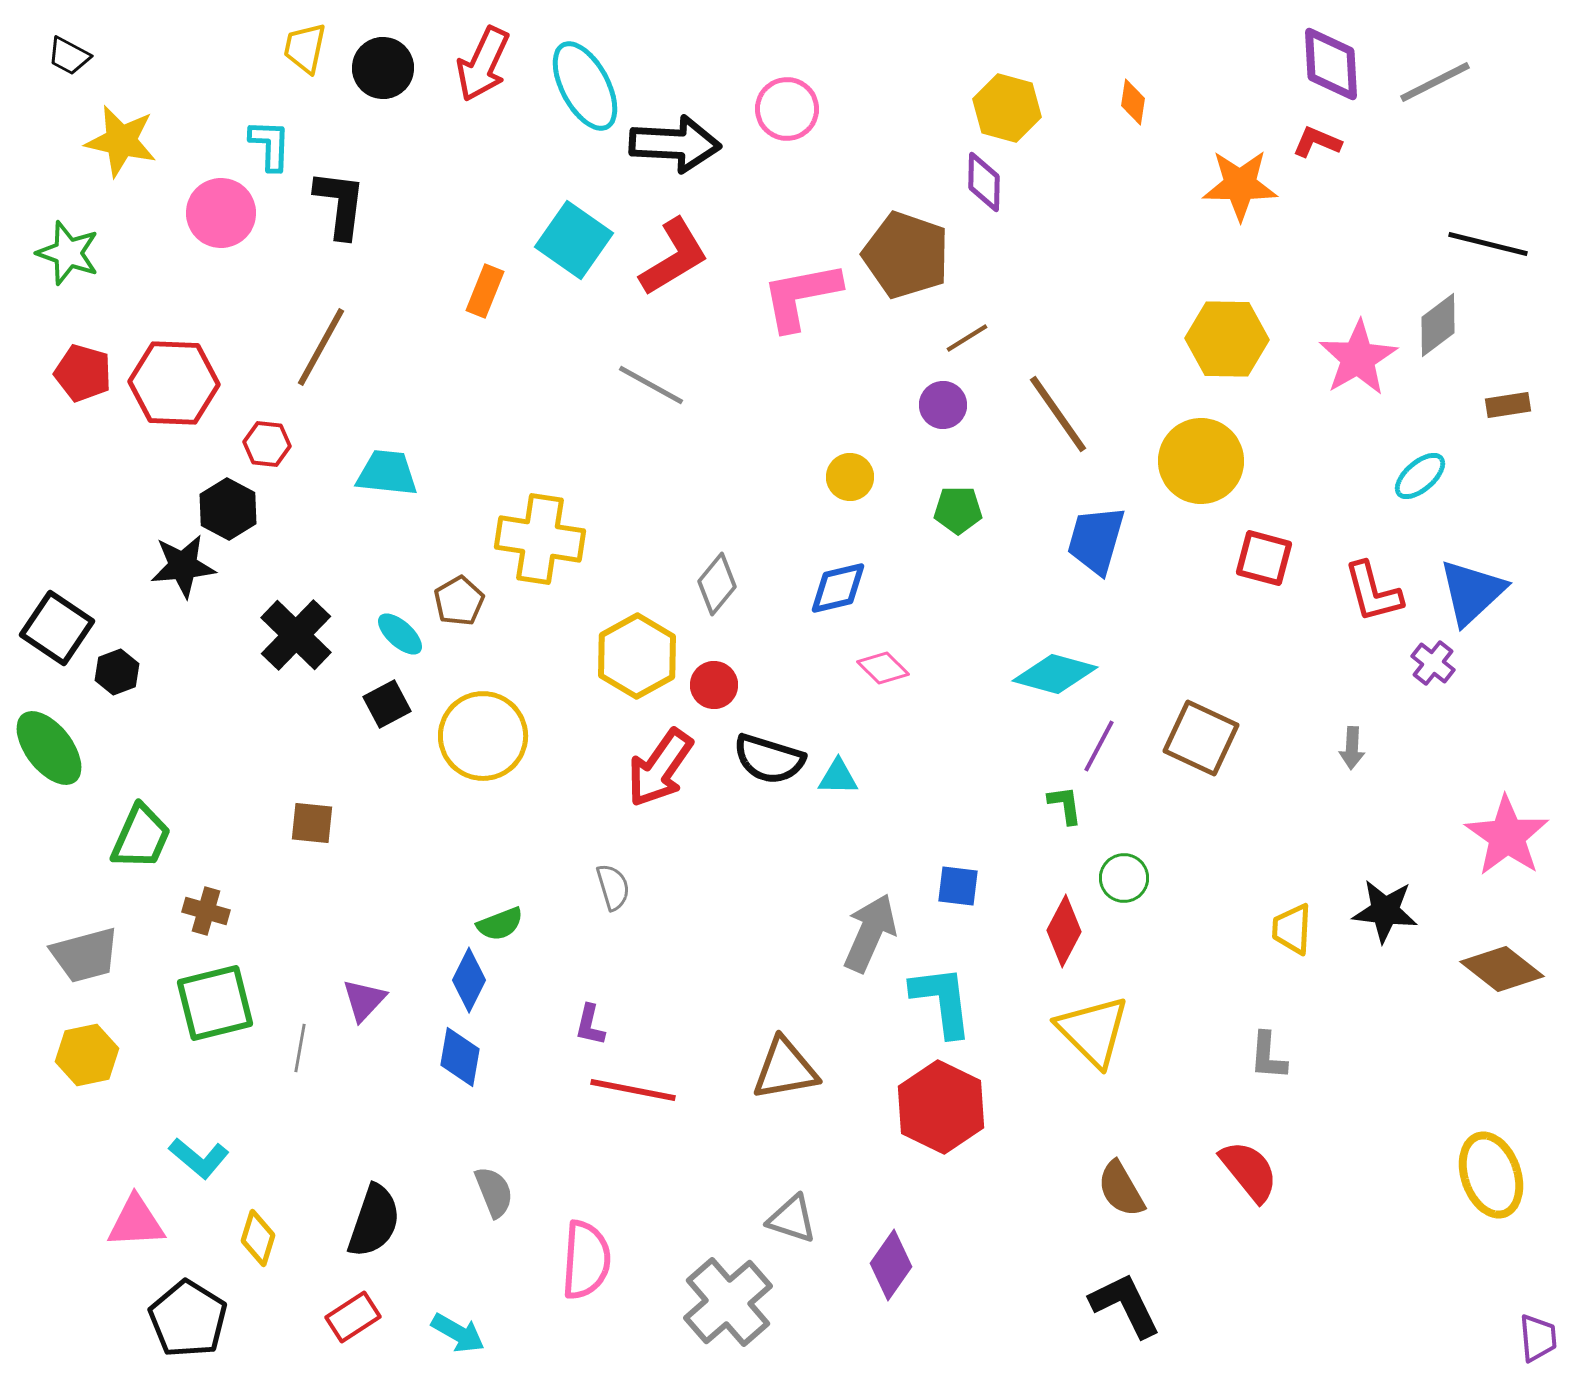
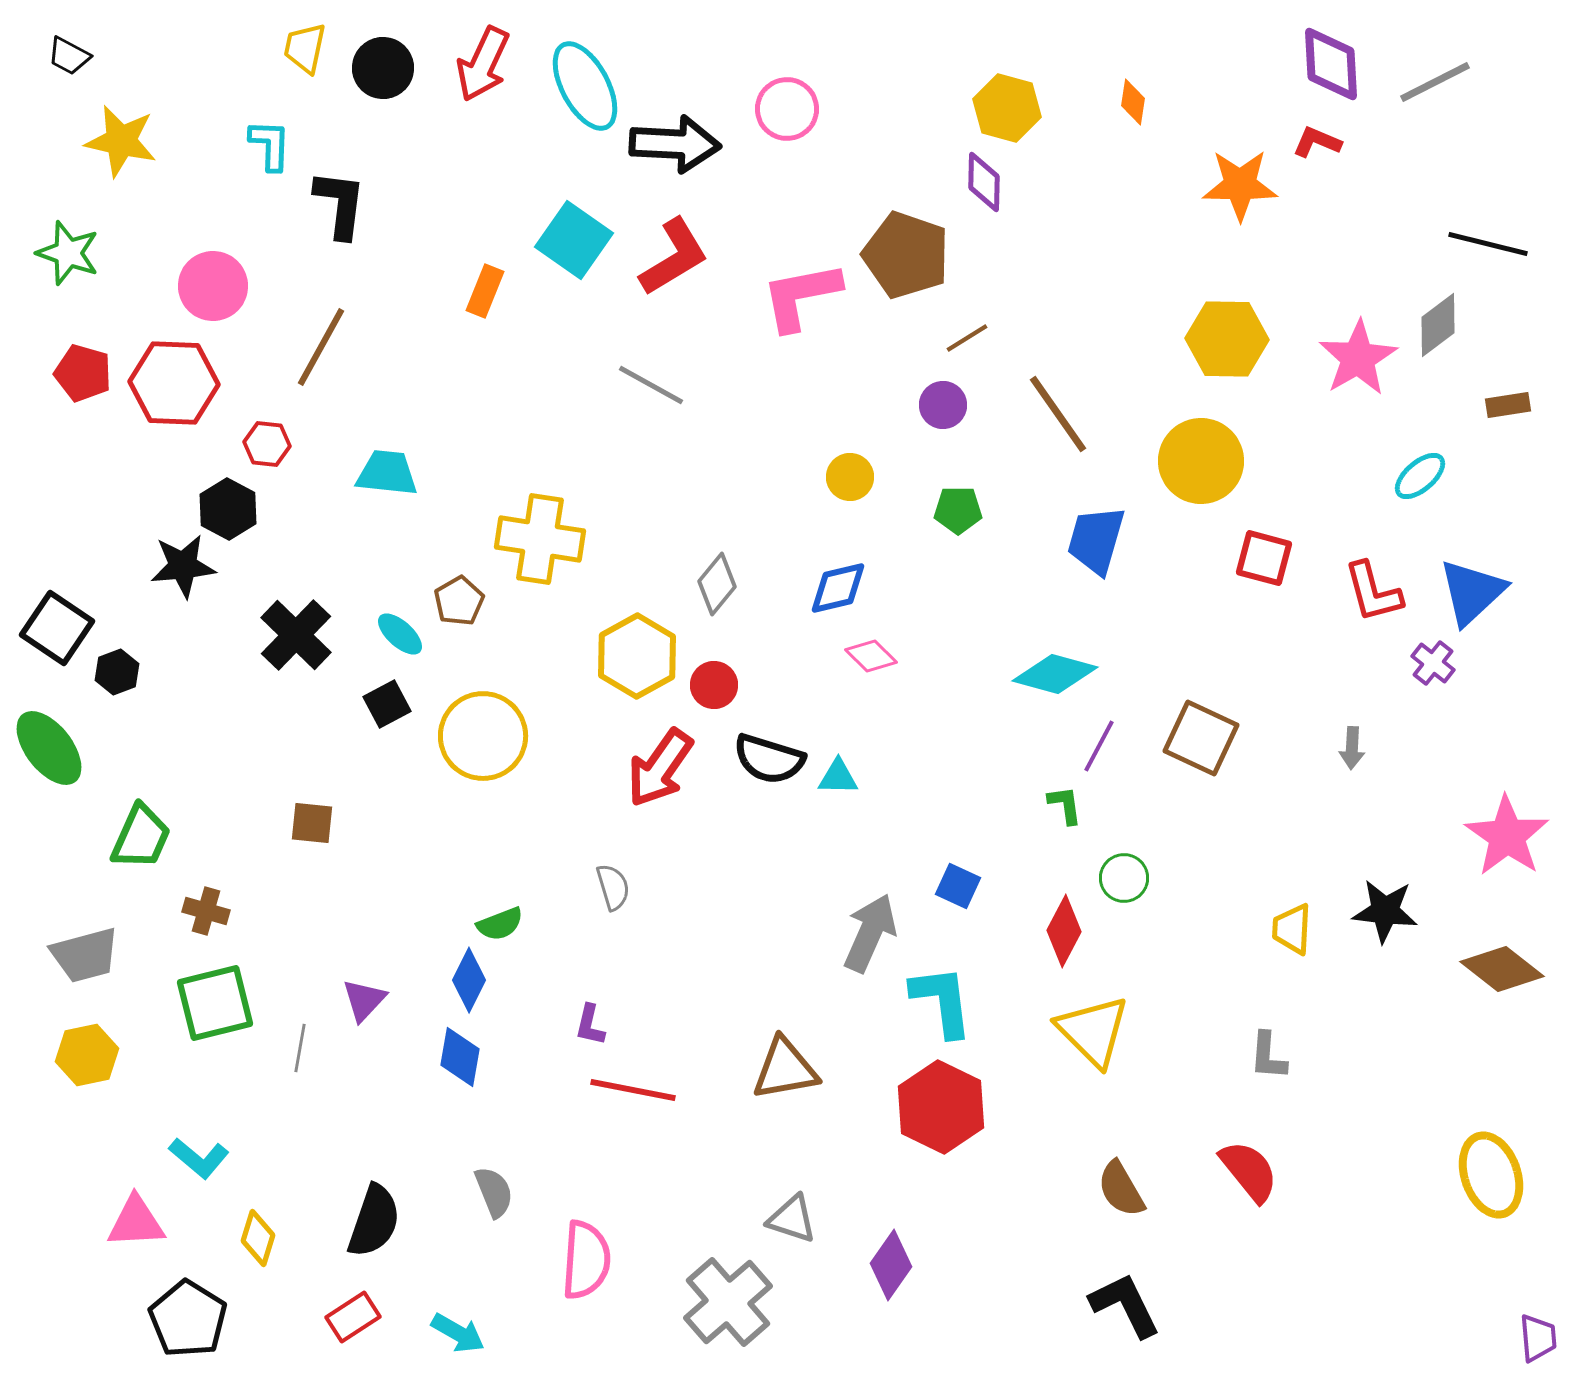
pink circle at (221, 213): moved 8 px left, 73 px down
pink diamond at (883, 668): moved 12 px left, 12 px up
blue square at (958, 886): rotated 18 degrees clockwise
